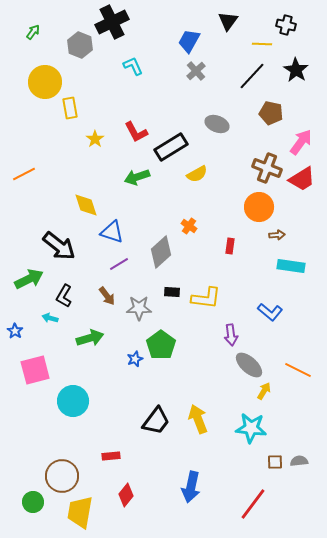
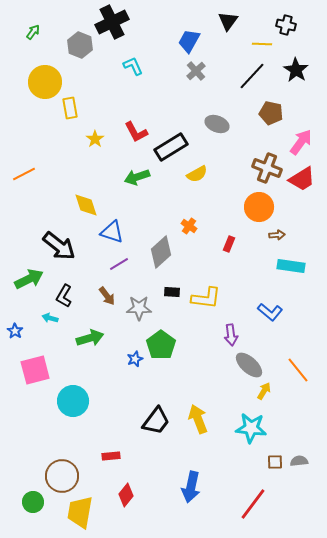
red rectangle at (230, 246): moved 1 px left, 2 px up; rotated 14 degrees clockwise
orange line at (298, 370): rotated 24 degrees clockwise
